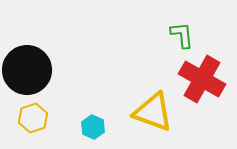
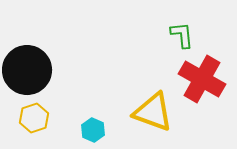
yellow hexagon: moved 1 px right
cyan hexagon: moved 3 px down
